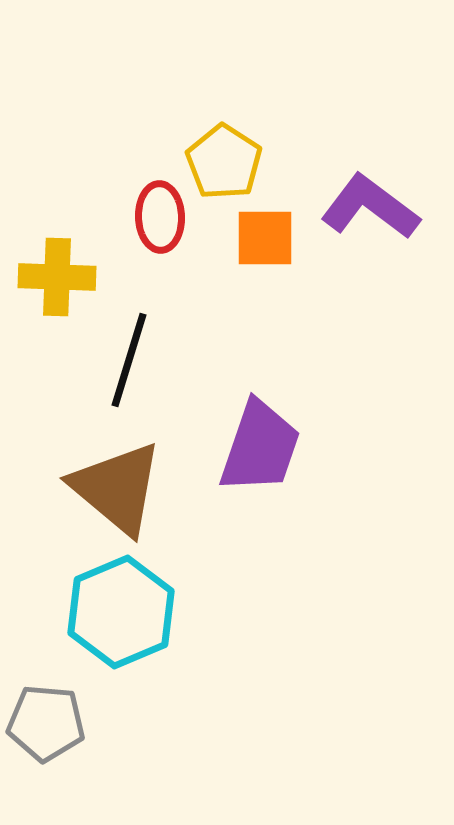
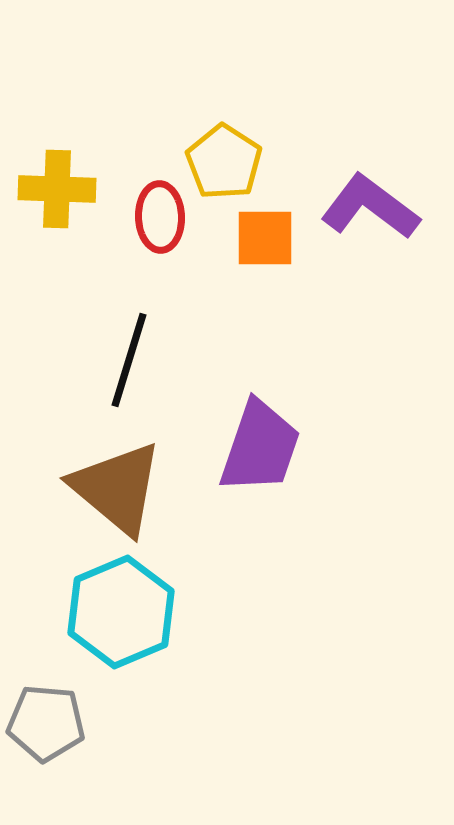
yellow cross: moved 88 px up
